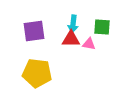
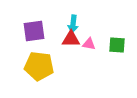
green square: moved 15 px right, 18 px down
yellow pentagon: moved 2 px right, 7 px up
